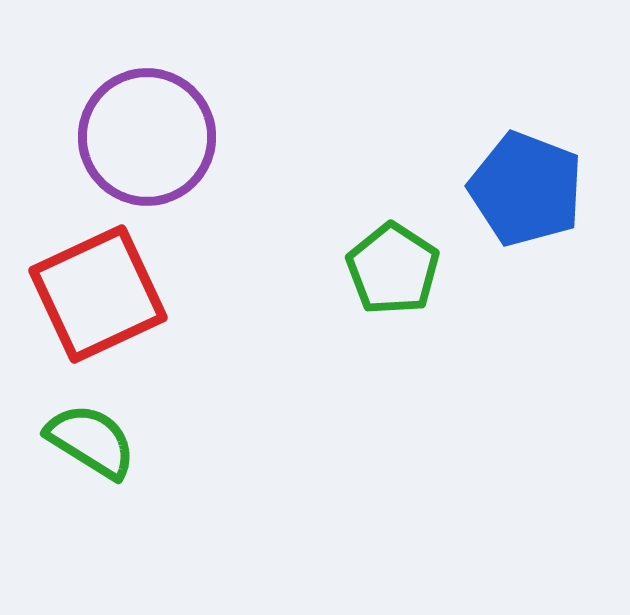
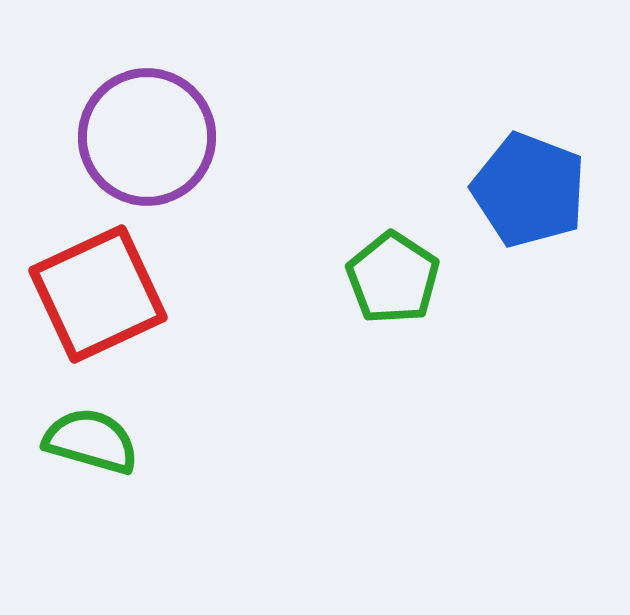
blue pentagon: moved 3 px right, 1 px down
green pentagon: moved 9 px down
green semicircle: rotated 16 degrees counterclockwise
